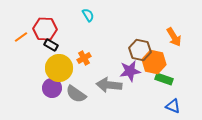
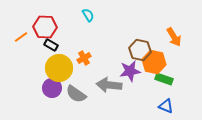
red hexagon: moved 2 px up
blue triangle: moved 7 px left
